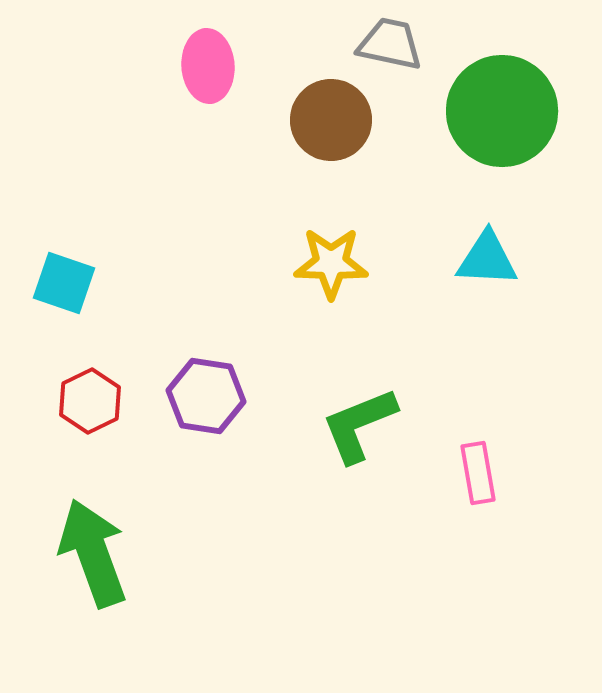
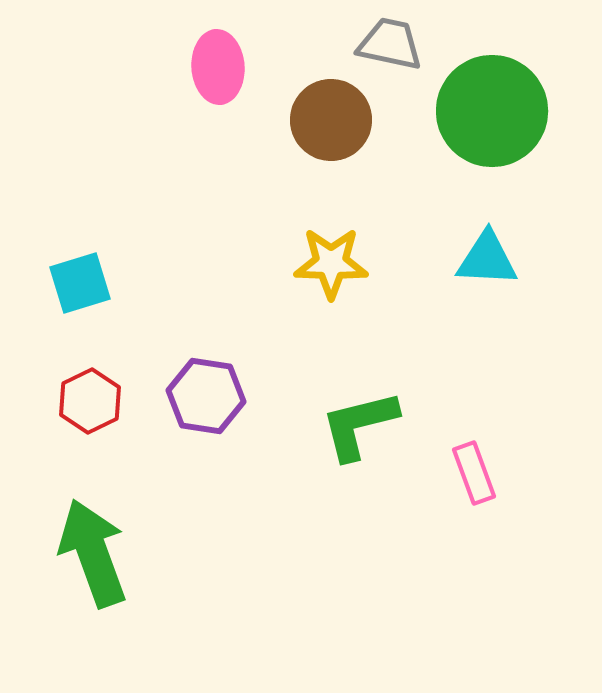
pink ellipse: moved 10 px right, 1 px down
green circle: moved 10 px left
cyan square: moved 16 px right; rotated 36 degrees counterclockwise
green L-shape: rotated 8 degrees clockwise
pink rectangle: moved 4 px left; rotated 10 degrees counterclockwise
